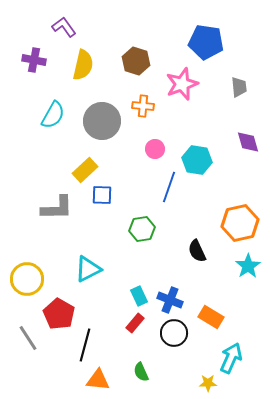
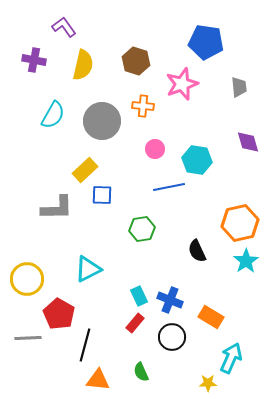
blue line: rotated 60 degrees clockwise
cyan star: moved 2 px left, 5 px up
black circle: moved 2 px left, 4 px down
gray line: rotated 60 degrees counterclockwise
